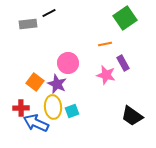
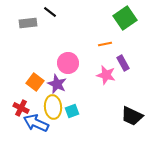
black line: moved 1 px right, 1 px up; rotated 64 degrees clockwise
gray rectangle: moved 1 px up
red cross: rotated 28 degrees clockwise
black trapezoid: rotated 10 degrees counterclockwise
